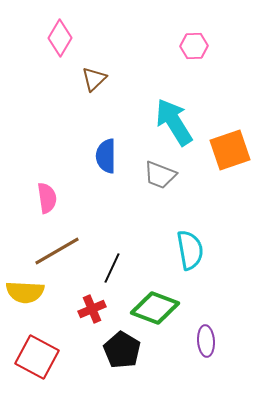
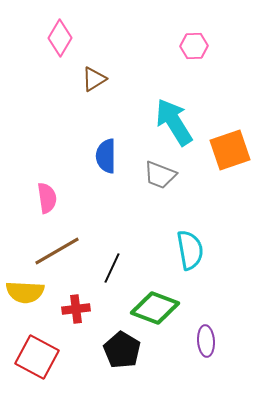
brown triangle: rotated 12 degrees clockwise
red cross: moved 16 px left; rotated 16 degrees clockwise
